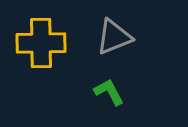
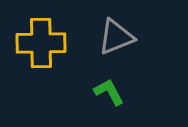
gray triangle: moved 2 px right
